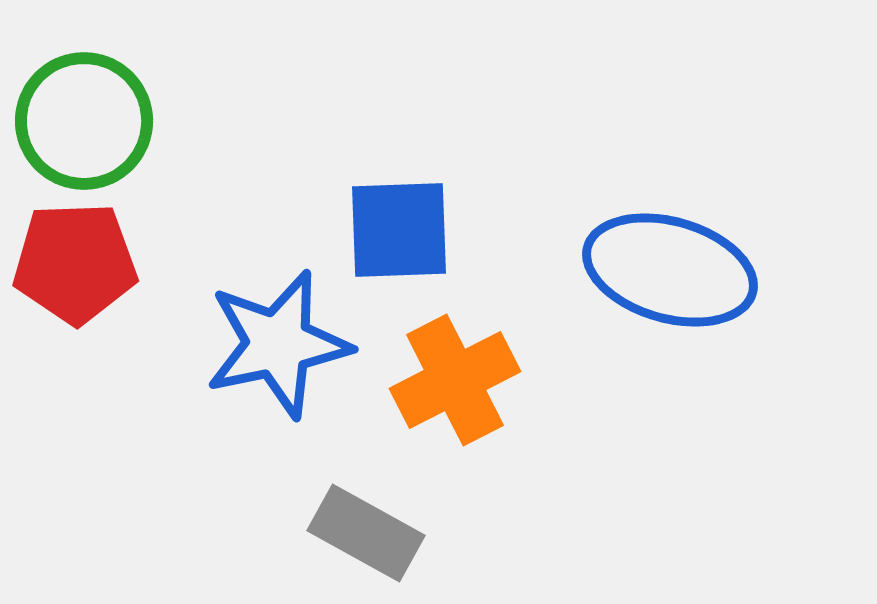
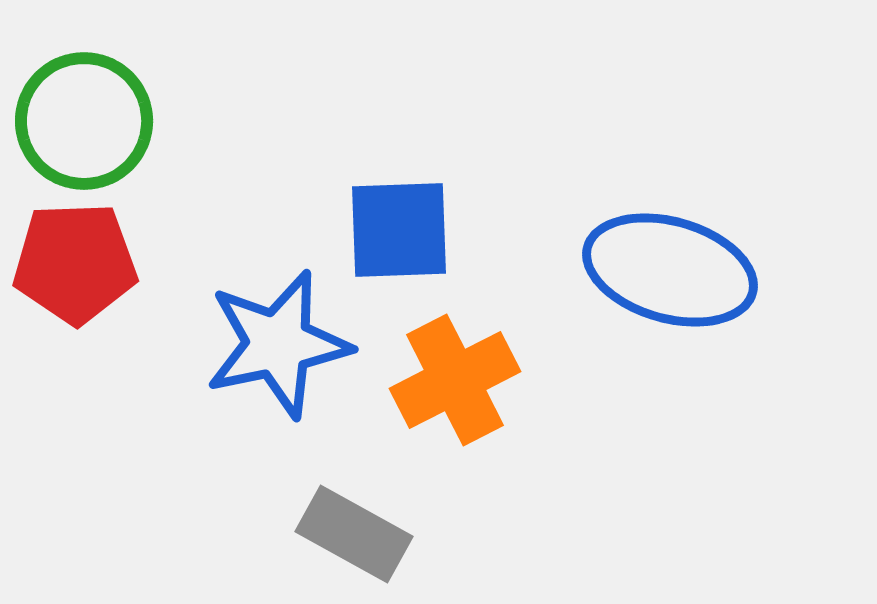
gray rectangle: moved 12 px left, 1 px down
